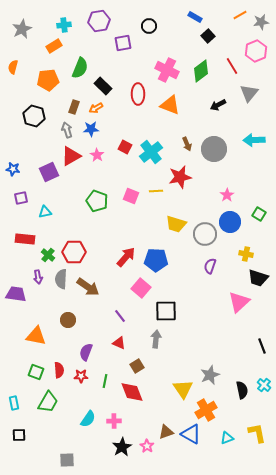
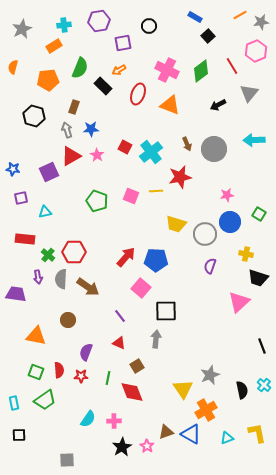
red ellipse at (138, 94): rotated 20 degrees clockwise
orange arrow at (96, 108): moved 23 px right, 38 px up
pink star at (227, 195): rotated 24 degrees clockwise
green line at (105, 381): moved 3 px right, 3 px up
green trapezoid at (48, 402): moved 3 px left, 2 px up; rotated 25 degrees clockwise
